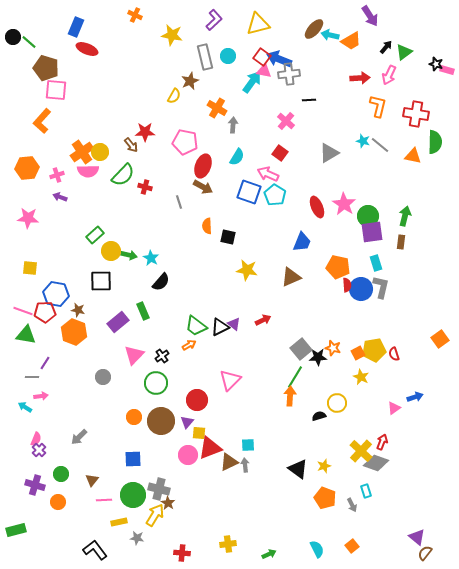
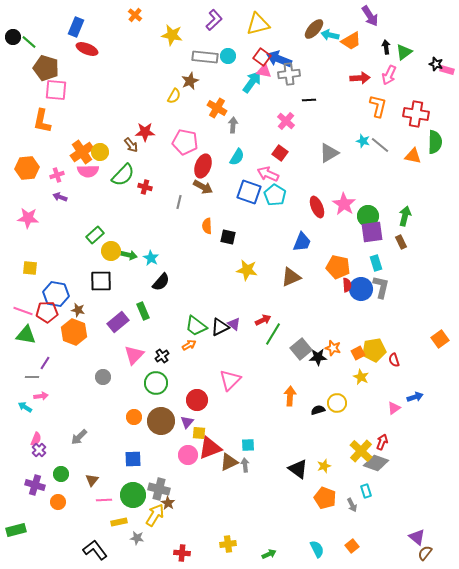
orange cross at (135, 15): rotated 16 degrees clockwise
black arrow at (386, 47): rotated 48 degrees counterclockwise
gray rectangle at (205, 57): rotated 70 degrees counterclockwise
orange L-shape at (42, 121): rotated 30 degrees counterclockwise
gray line at (179, 202): rotated 32 degrees clockwise
brown rectangle at (401, 242): rotated 32 degrees counterclockwise
red pentagon at (45, 312): moved 2 px right
red semicircle at (394, 354): moved 6 px down
green line at (295, 377): moved 22 px left, 43 px up
black semicircle at (319, 416): moved 1 px left, 6 px up
